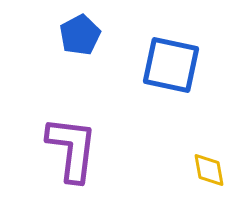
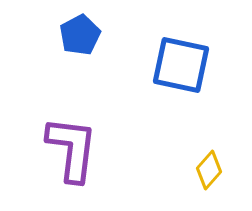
blue square: moved 10 px right
yellow diamond: rotated 51 degrees clockwise
